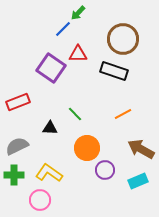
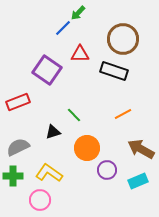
blue line: moved 1 px up
red triangle: moved 2 px right
purple square: moved 4 px left, 2 px down
green line: moved 1 px left, 1 px down
black triangle: moved 3 px right, 4 px down; rotated 21 degrees counterclockwise
gray semicircle: moved 1 px right, 1 px down
purple circle: moved 2 px right
green cross: moved 1 px left, 1 px down
